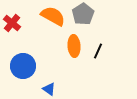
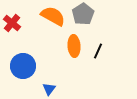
blue triangle: rotated 32 degrees clockwise
